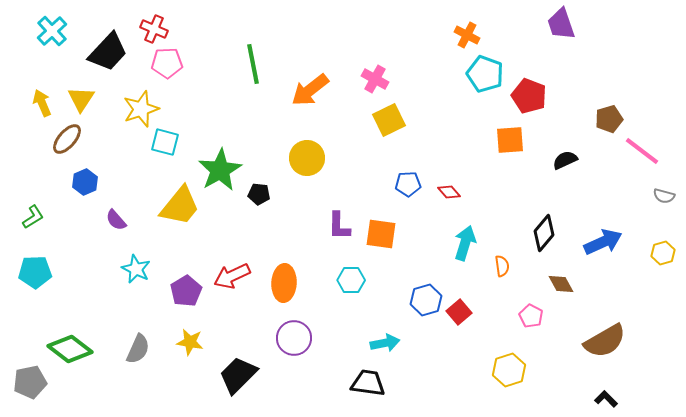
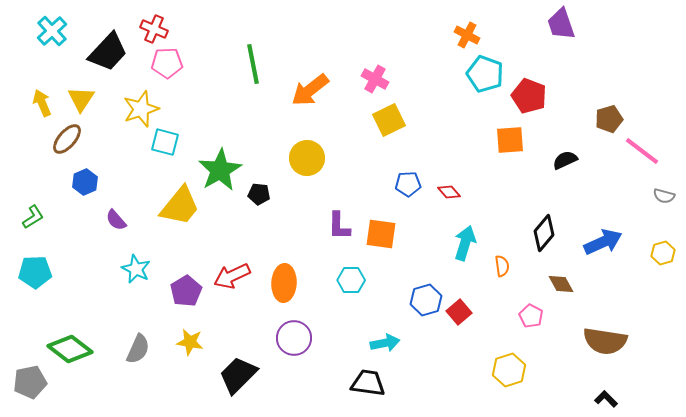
brown semicircle at (605, 341): rotated 39 degrees clockwise
